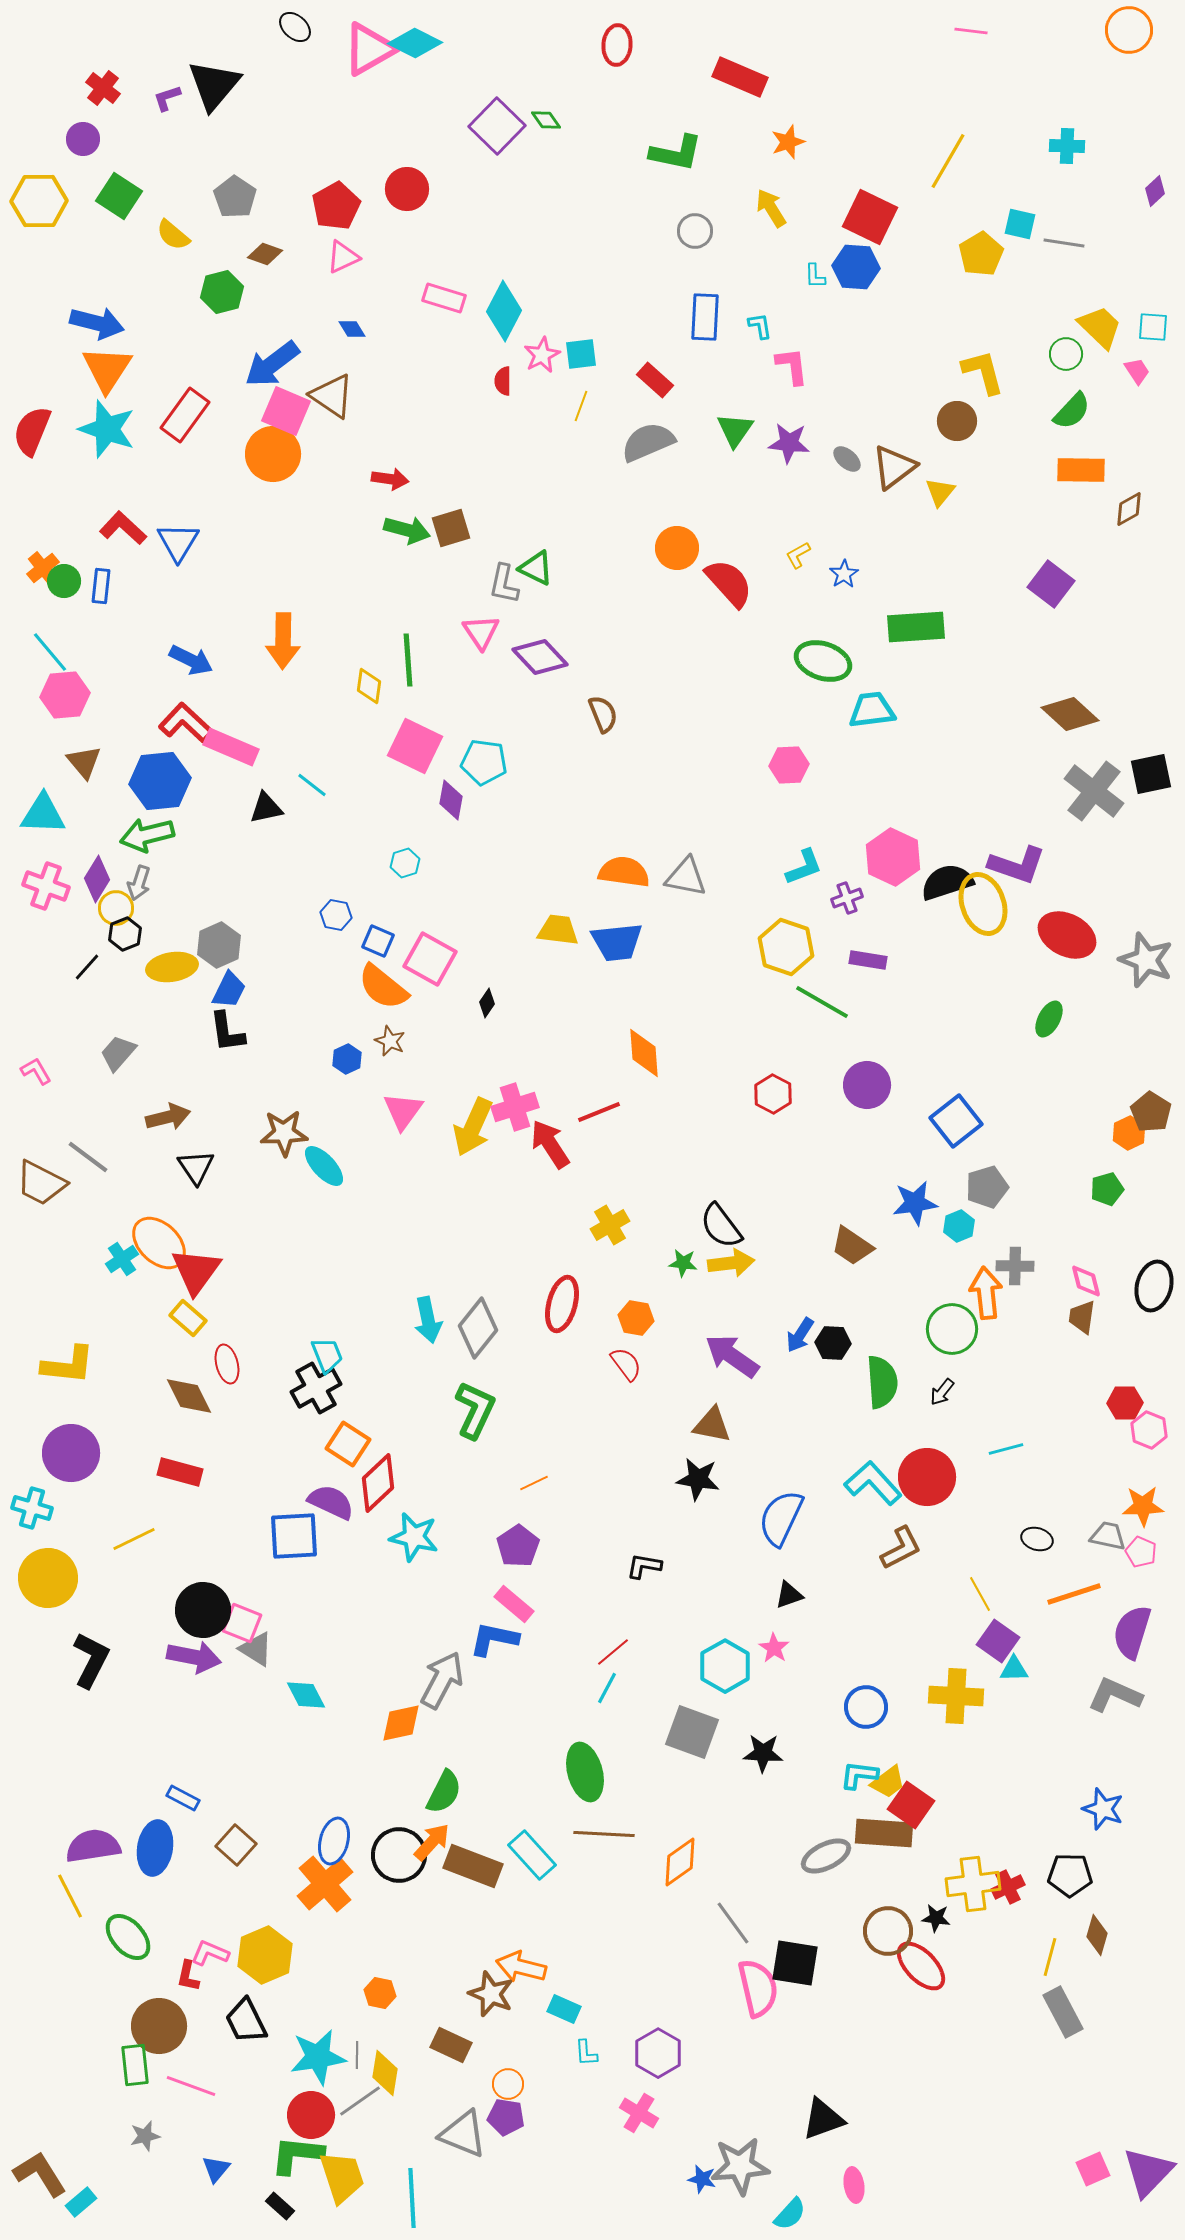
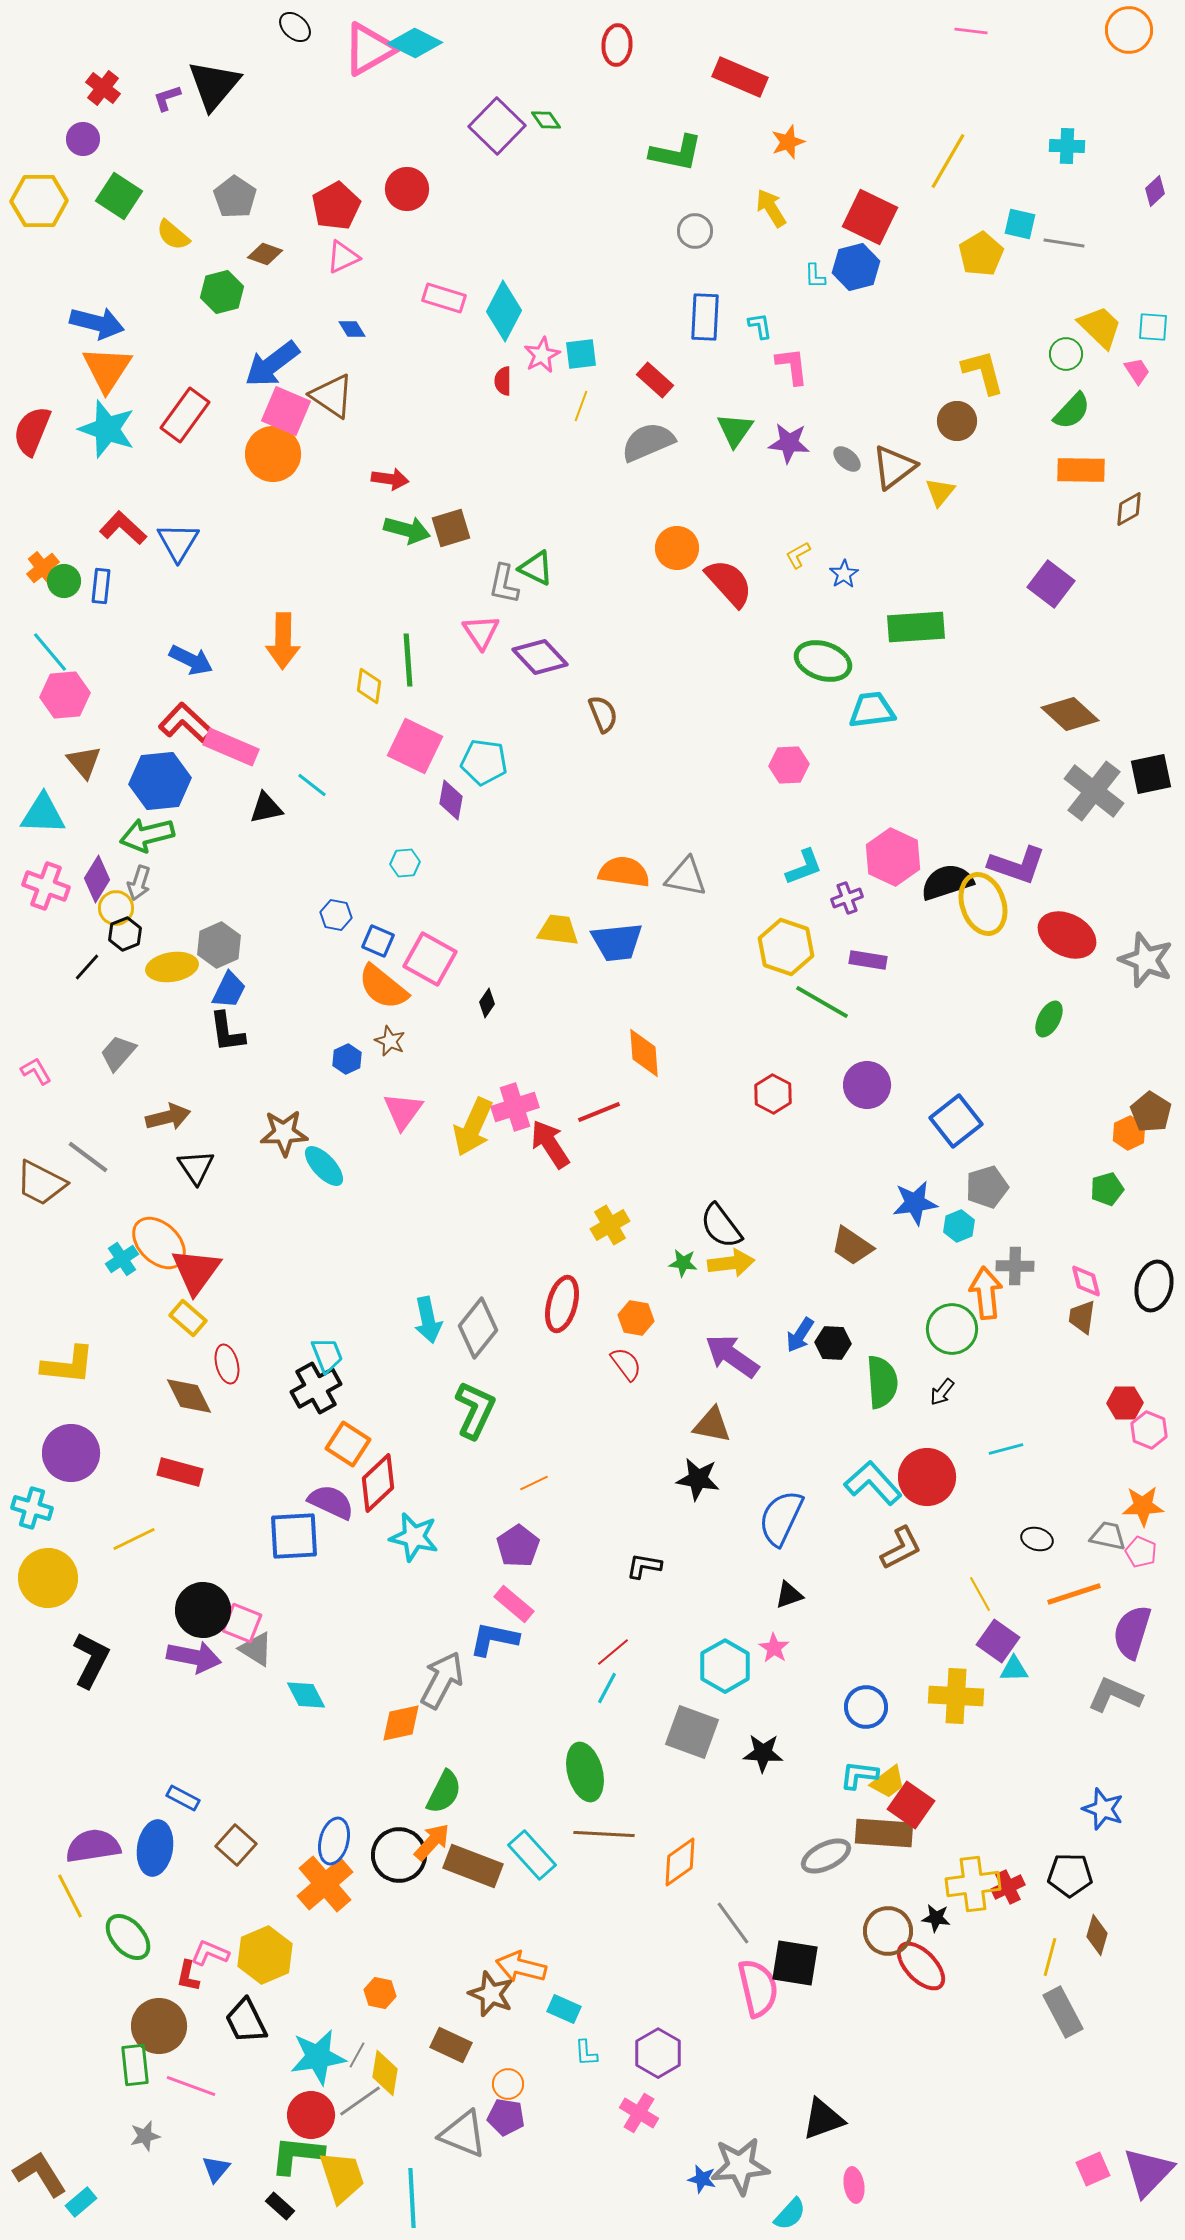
blue hexagon at (856, 267): rotated 18 degrees counterclockwise
cyan hexagon at (405, 863): rotated 12 degrees clockwise
gray line at (357, 2055): rotated 28 degrees clockwise
